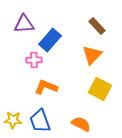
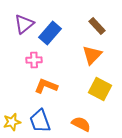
purple triangle: rotated 35 degrees counterclockwise
blue rectangle: moved 7 px up
orange L-shape: moved 1 px up
yellow star: moved 1 px left, 2 px down; rotated 18 degrees counterclockwise
